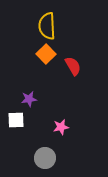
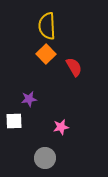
red semicircle: moved 1 px right, 1 px down
white square: moved 2 px left, 1 px down
